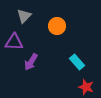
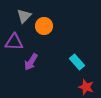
orange circle: moved 13 px left
